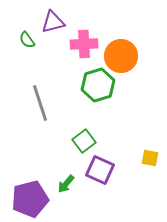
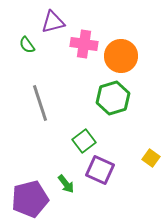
green semicircle: moved 5 px down
pink cross: rotated 12 degrees clockwise
green hexagon: moved 15 px right, 13 px down
yellow square: moved 1 px right; rotated 24 degrees clockwise
green arrow: rotated 78 degrees counterclockwise
